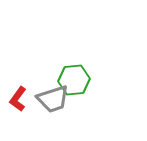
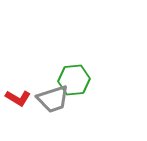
red L-shape: moved 1 px up; rotated 95 degrees counterclockwise
